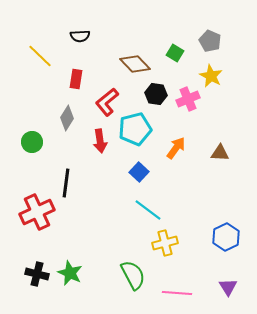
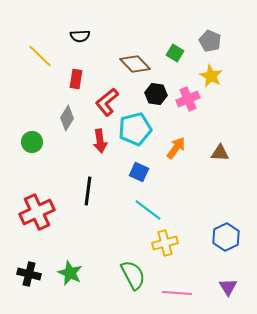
blue square: rotated 18 degrees counterclockwise
black line: moved 22 px right, 8 px down
black cross: moved 8 px left
